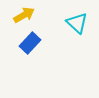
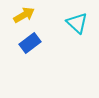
blue rectangle: rotated 10 degrees clockwise
